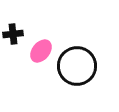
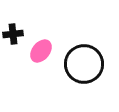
black circle: moved 7 px right, 2 px up
